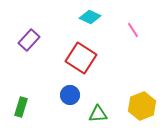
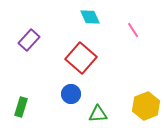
cyan diamond: rotated 40 degrees clockwise
red square: rotated 8 degrees clockwise
blue circle: moved 1 px right, 1 px up
yellow hexagon: moved 4 px right
